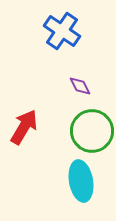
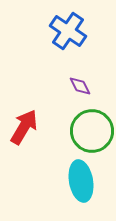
blue cross: moved 6 px right
